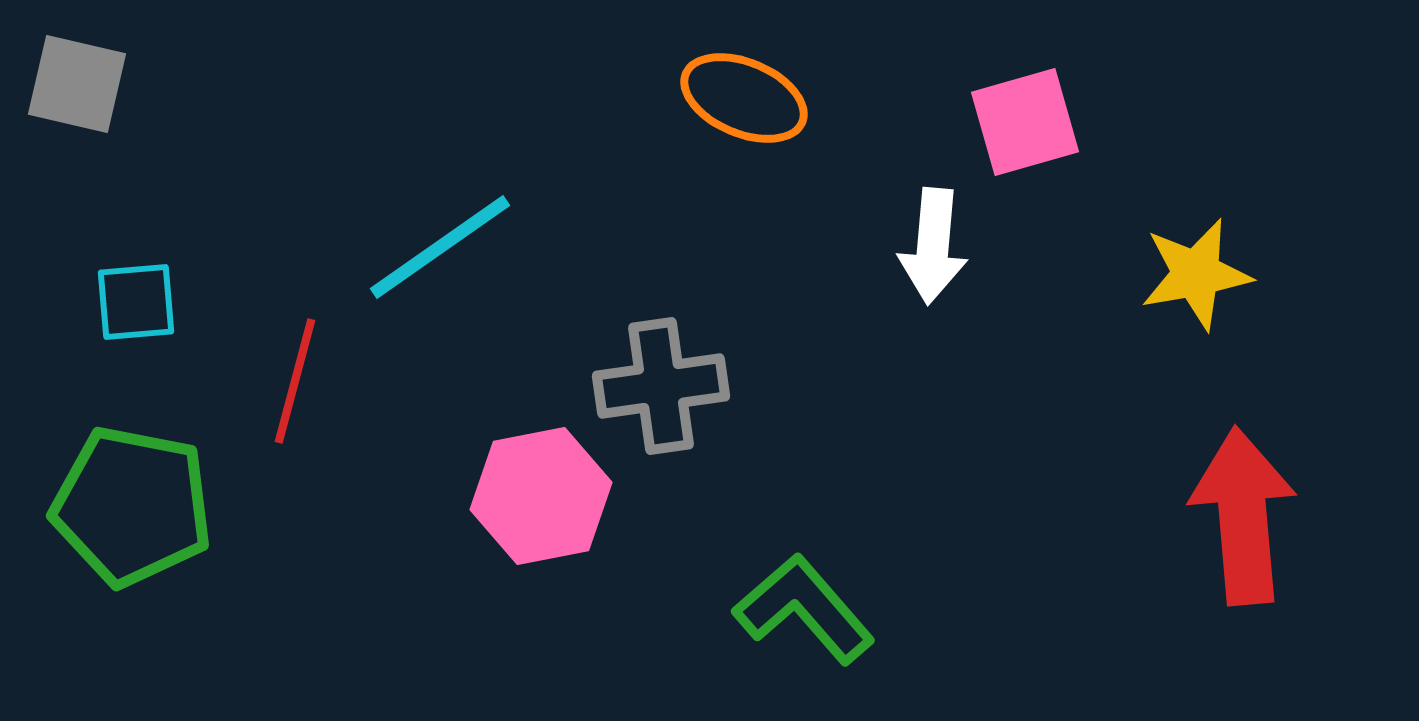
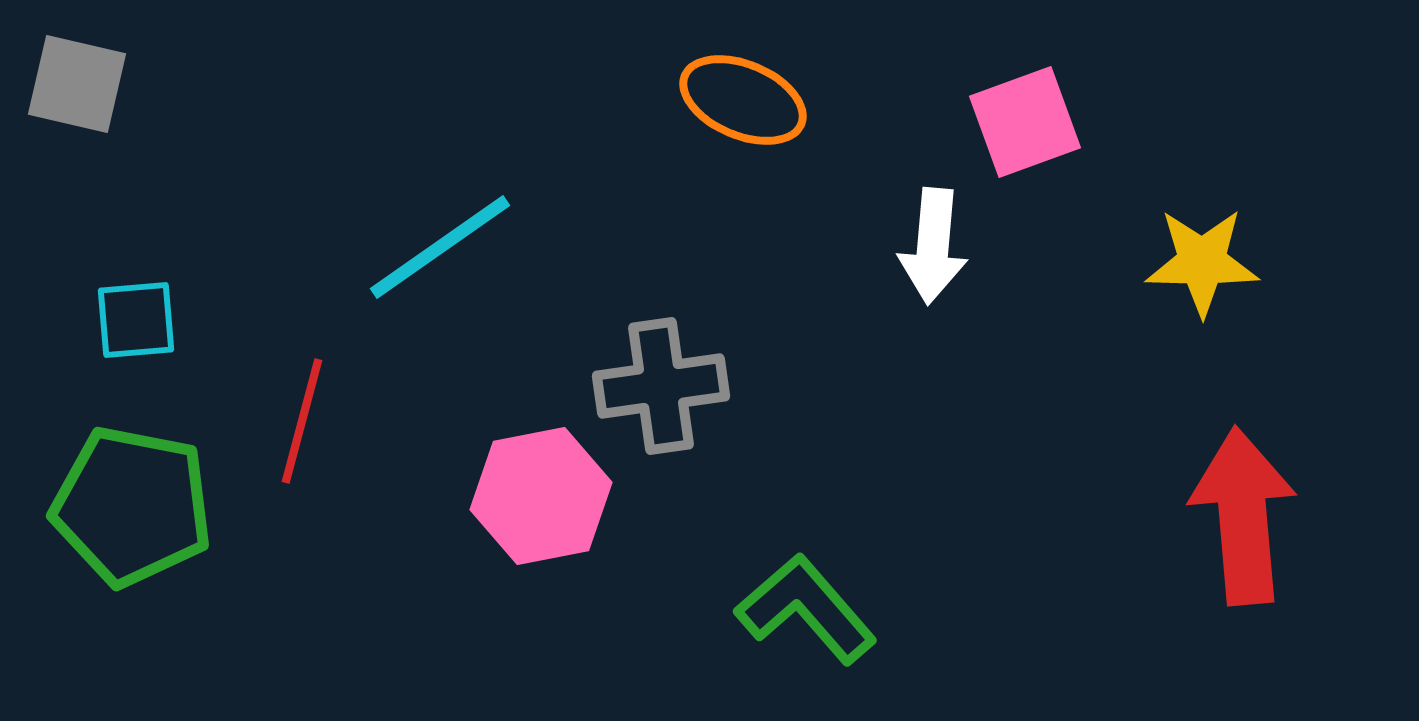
orange ellipse: moved 1 px left, 2 px down
pink square: rotated 4 degrees counterclockwise
yellow star: moved 6 px right, 12 px up; rotated 11 degrees clockwise
cyan square: moved 18 px down
red line: moved 7 px right, 40 px down
green L-shape: moved 2 px right
